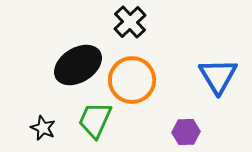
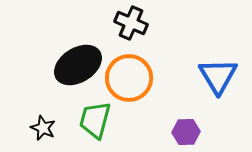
black cross: moved 1 px right, 1 px down; rotated 24 degrees counterclockwise
orange circle: moved 3 px left, 2 px up
green trapezoid: rotated 9 degrees counterclockwise
